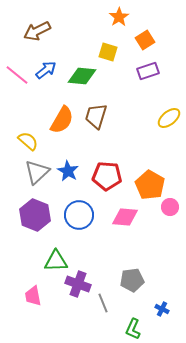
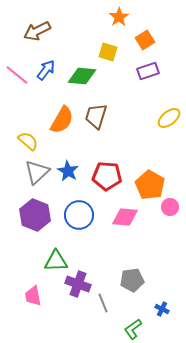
blue arrow: rotated 15 degrees counterclockwise
green L-shape: rotated 30 degrees clockwise
